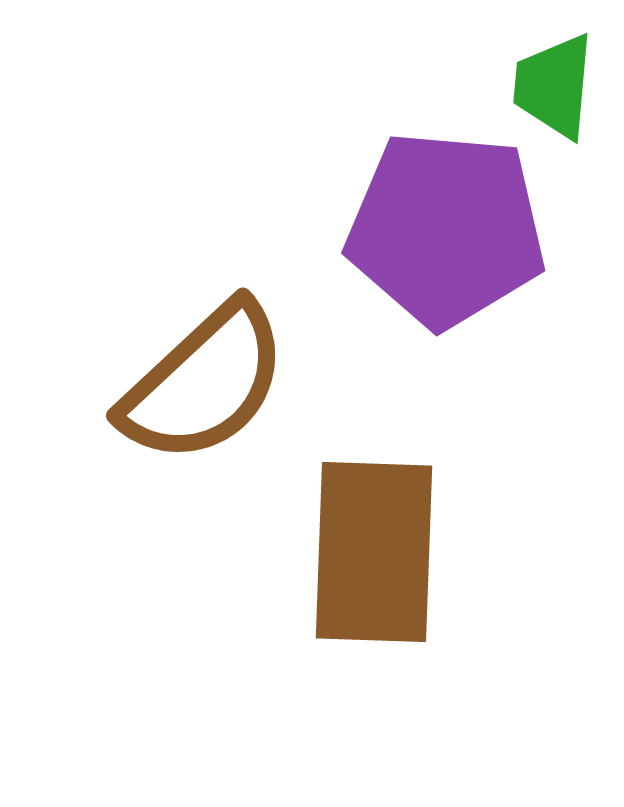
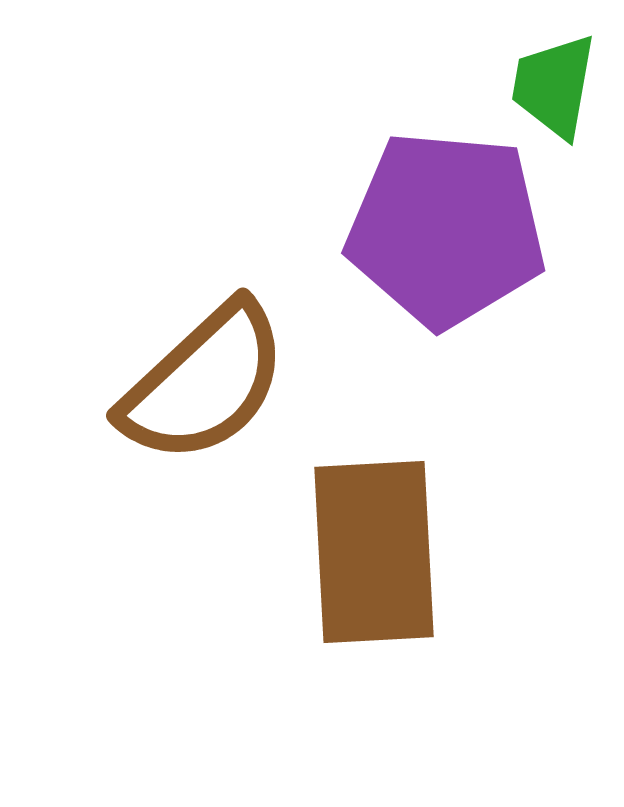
green trapezoid: rotated 5 degrees clockwise
brown rectangle: rotated 5 degrees counterclockwise
